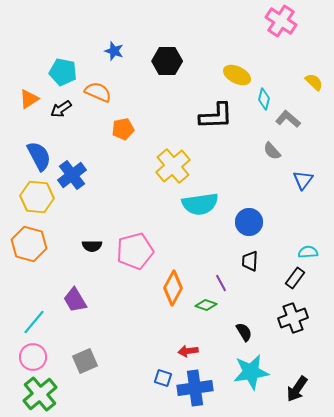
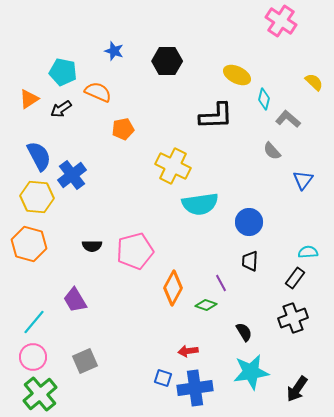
yellow cross at (173, 166): rotated 24 degrees counterclockwise
